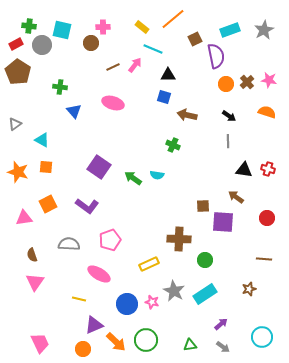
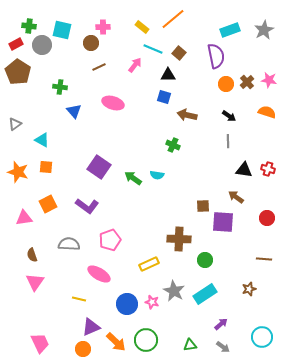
brown square at (195, 39): moved 16 px left, 14 px down; rotated 24 degrees counterclockwise
brown line at (113, 67): moved 14 px left
purple triangle at (94, 325): moved 3 px left, 2 px down
